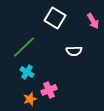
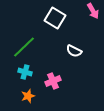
pink arrow: moved 10 px up
white semicircle: rotated 28 degrees clockwise
cyan cross: moved 2 px left; rotated 16 degrees counterclockwise
pink cross: moved 4 px right, 9 px up
orange star: moved 2 px left, 3 px up
